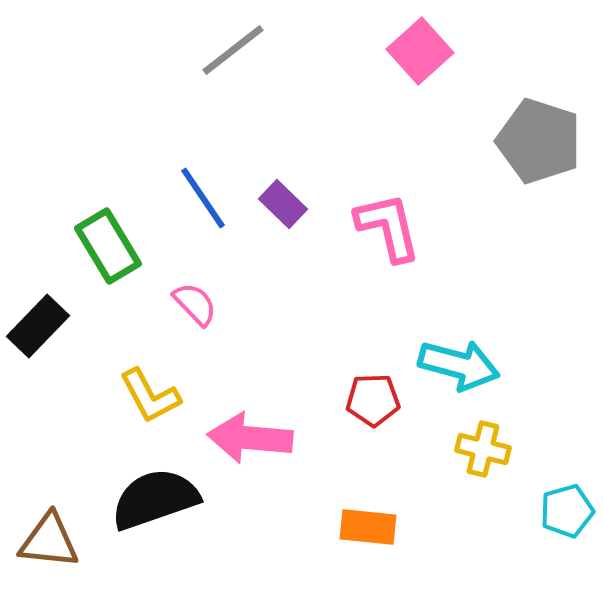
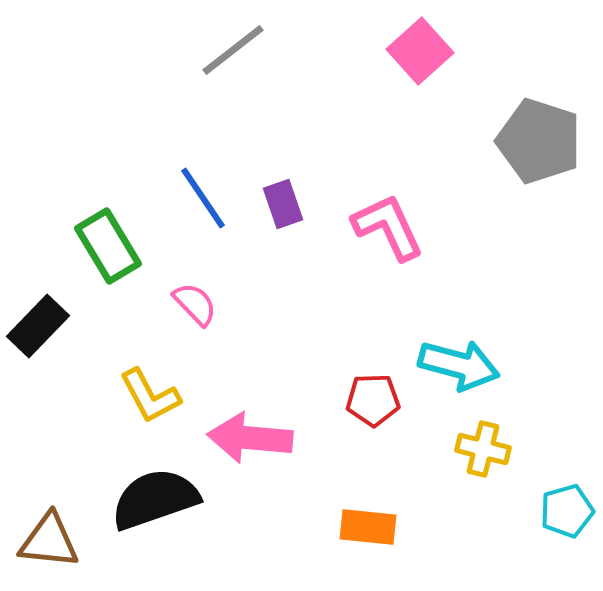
purple rectangle: rotated 27 degrees clockwise
pink L-shape: rotated 12 degrees counterclockwise
